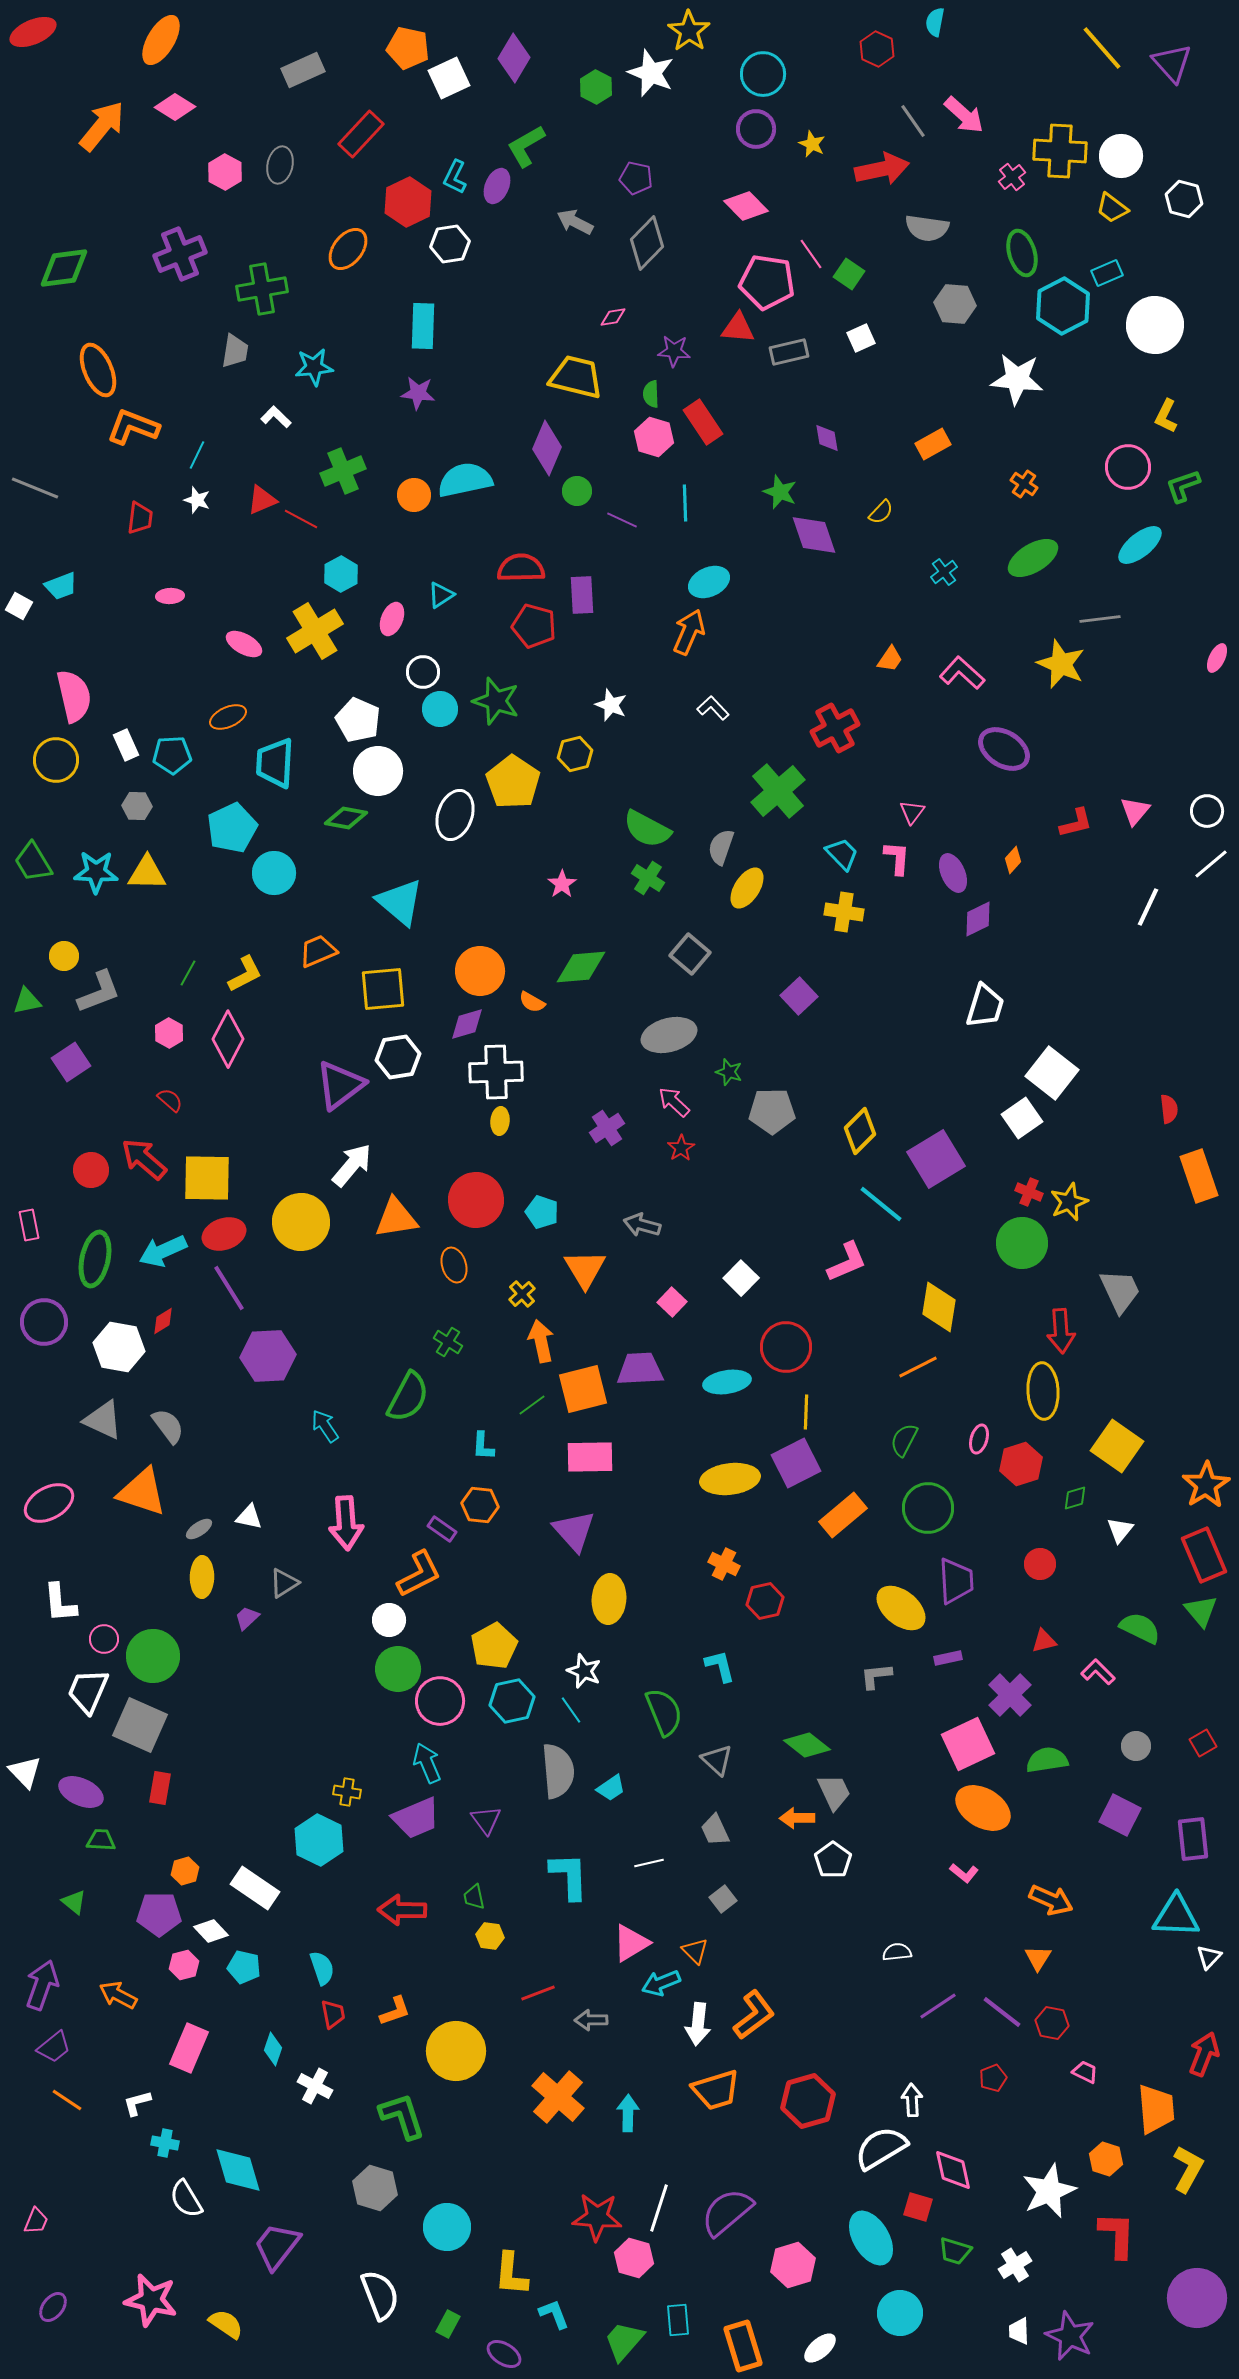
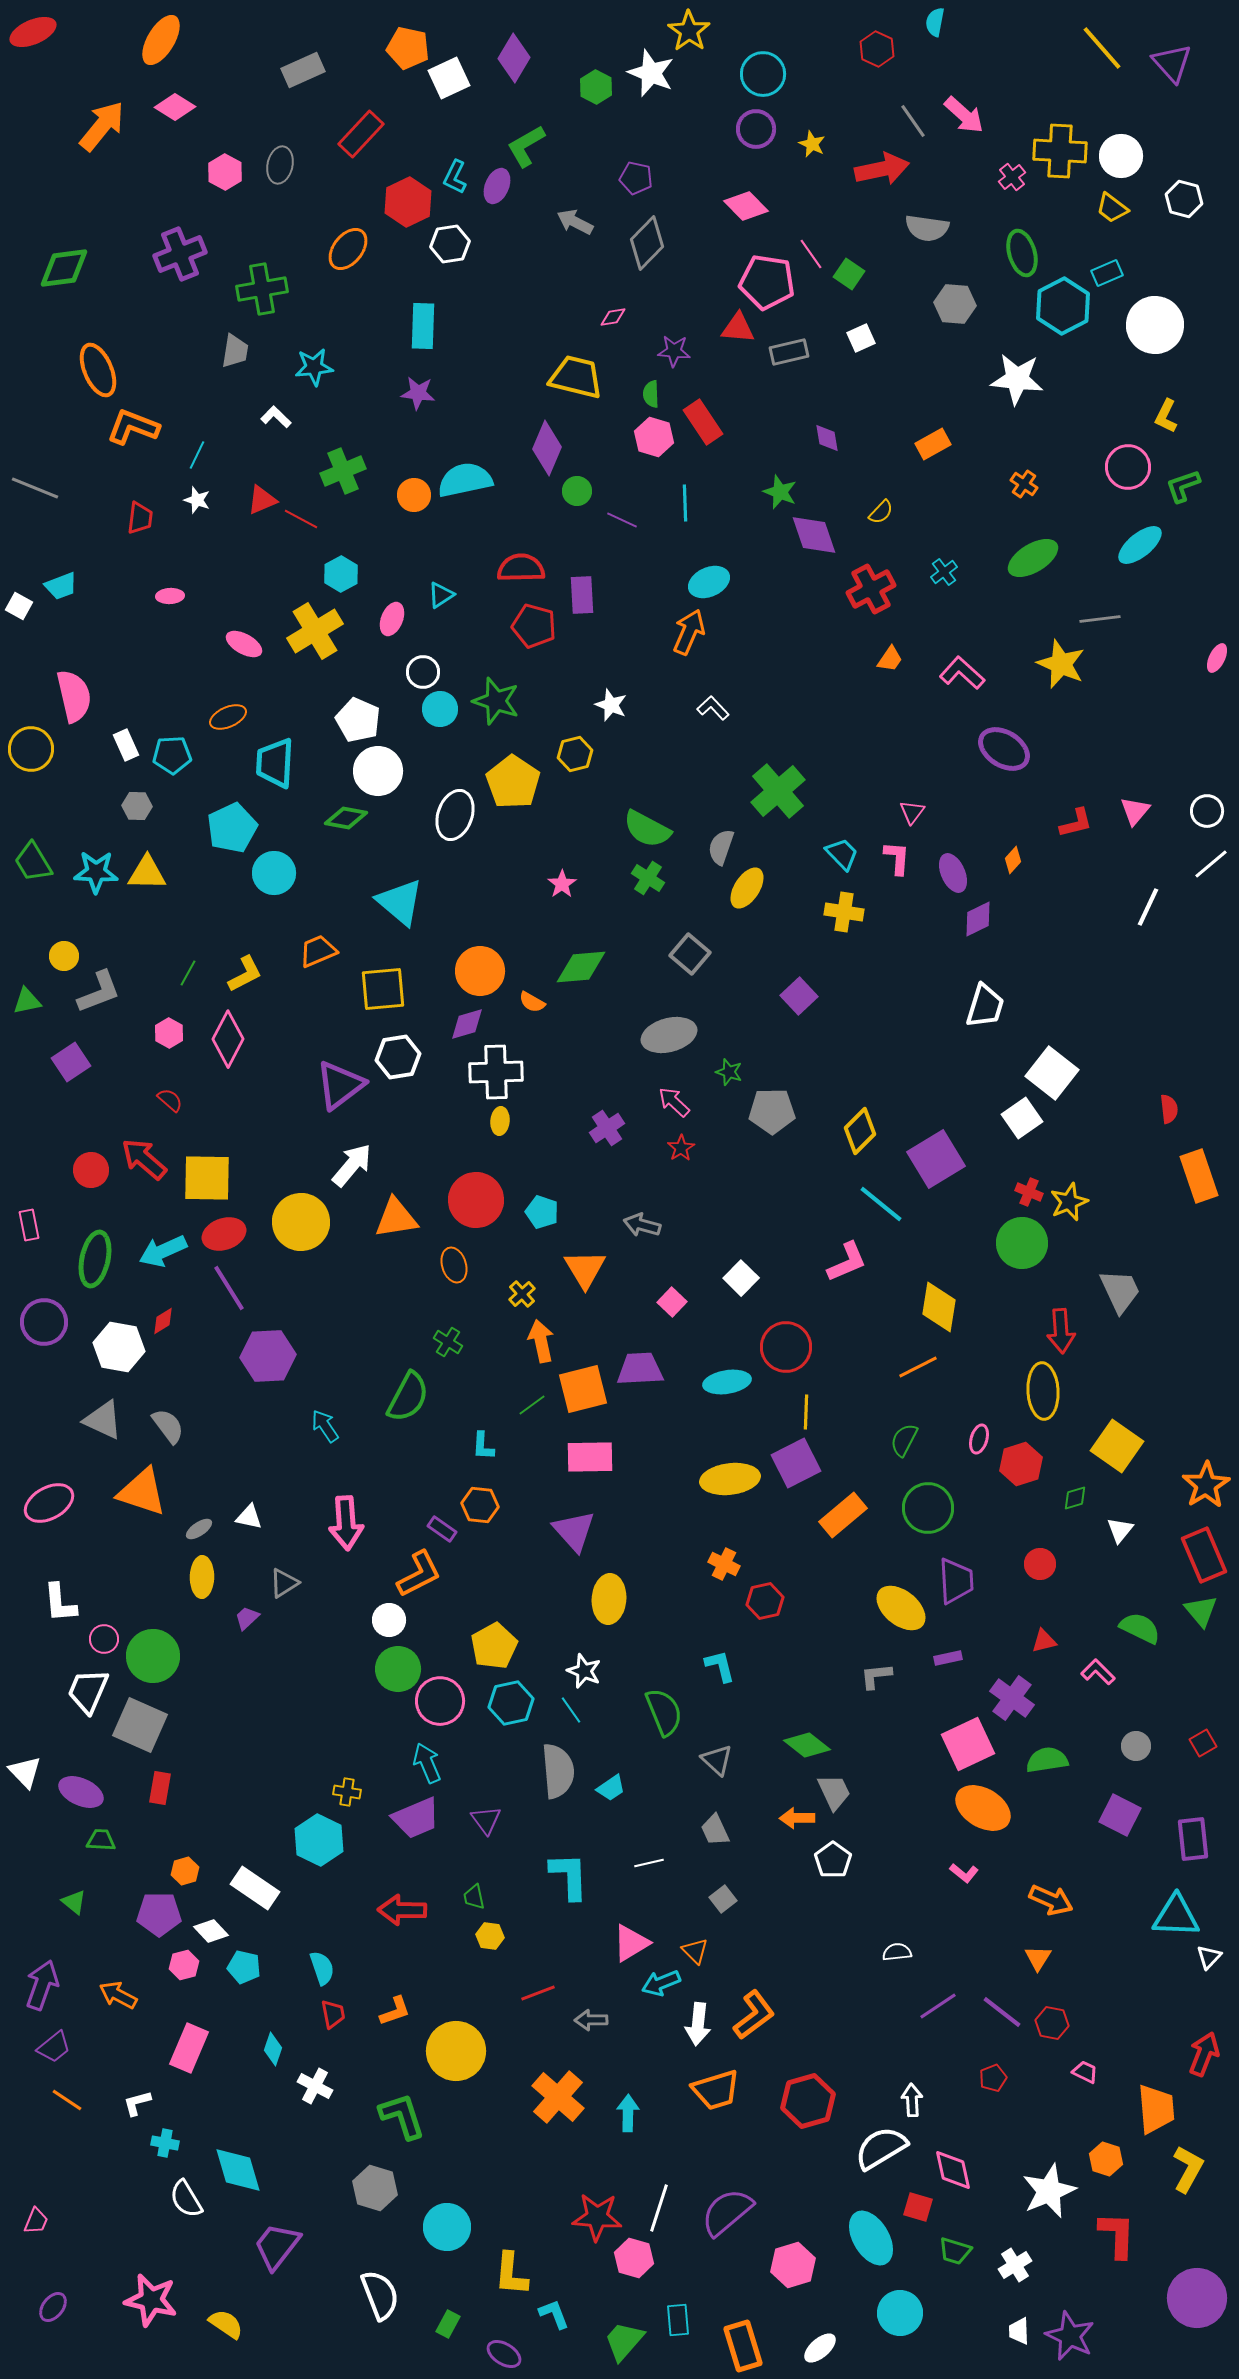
red cross at (835, 728): moved 36 px right, 139 px up
yellow circle at (56, 760): moved 25 px left, 11 px up
purple cross at (1010, 1695): moved 2 px right, 3 px down; rotated 9 degrees counterclockwise
cyan hexagon at (512, 1701): moved 1 px left, 2 px down
